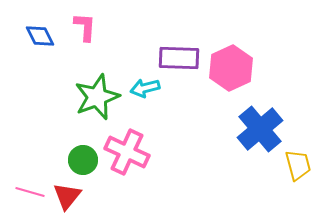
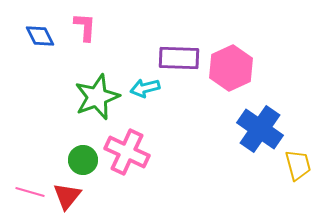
blue cross: rotated 15 degrees counterclockwise
